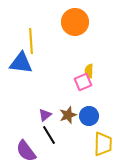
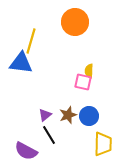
yellow line: rotated 20 degrees clockwise
pink square: rotated 36 degrees clockwise
purple semicircle: rotated 25 degrees counterclockwise
